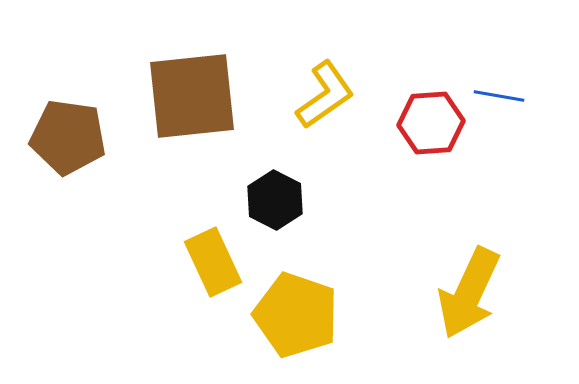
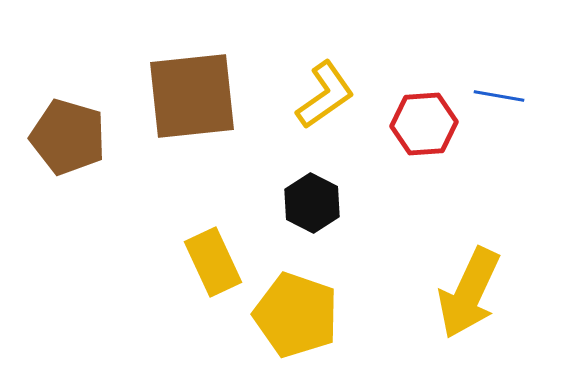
red hexagon: moved 7 px left, 1 px down
brown pentagon: rotated 8 degrees clockwise
black hexagon: moved 37 px right, 3 px down
